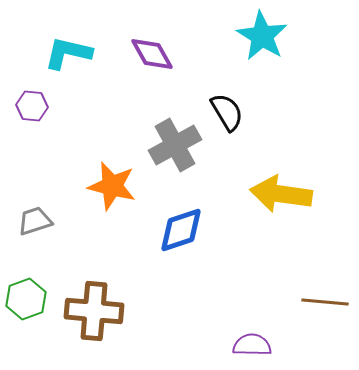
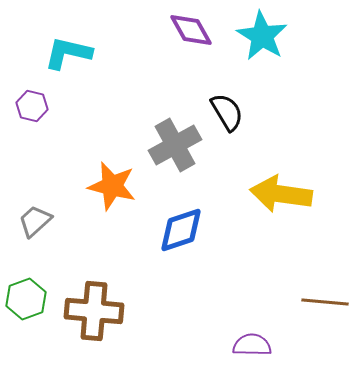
purple diamond: moved 39 px right, 24 px up
purple hexagon: rotated 8 degrees clockwise
gray trapezoid: rotated 24 degrees counterclockwise
